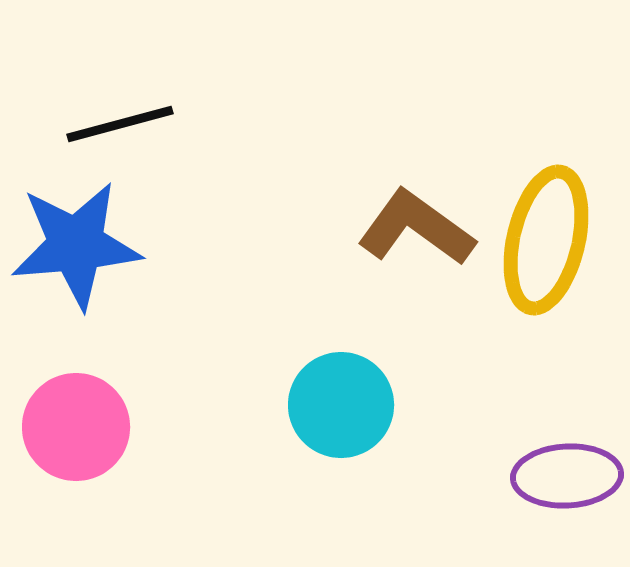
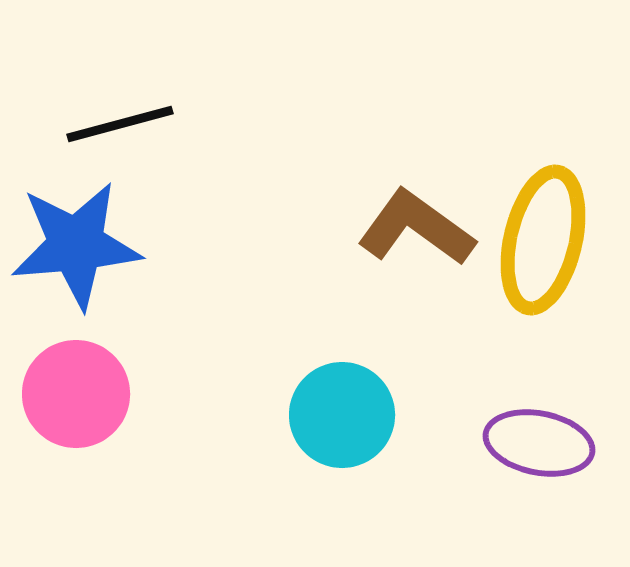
yellow ellipse: moved 3 px left
cyan circle: moved 1 px right, 10 px down
pink circle: moved 33 px up
purple ellipse: moved 28 px left, 33 px up; rotated 14 degrees clockwise
